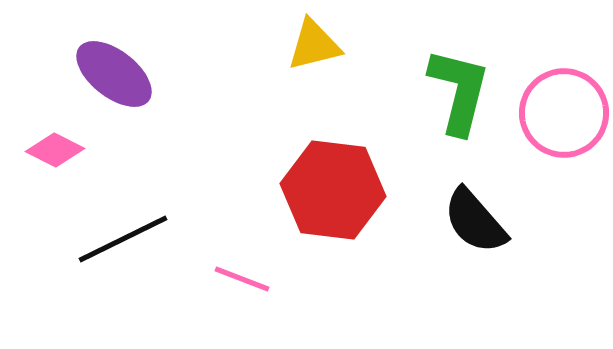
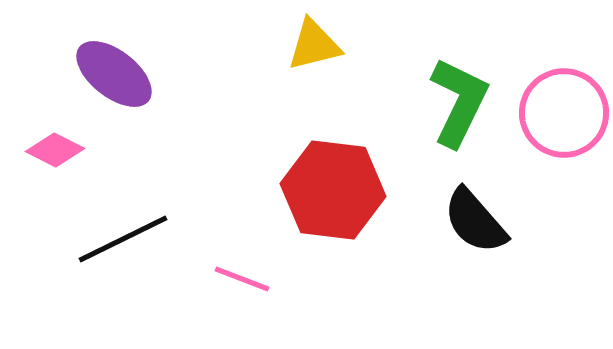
green L-shape: moved 11 px down; rotated 12 degrees clockwise
